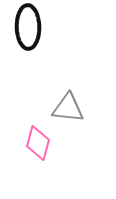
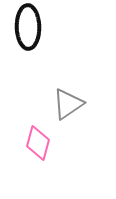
gray triangle: moved 4 px up; rotated 40 degrees counterclockwise
